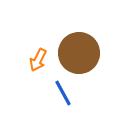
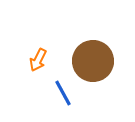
brown circle: moved 14 px right, 8 px down
